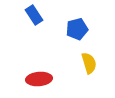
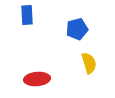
blue rectangle: moved 7 px left; rotated 30 degrees clockwise
red ellipse: moved 2 px left
